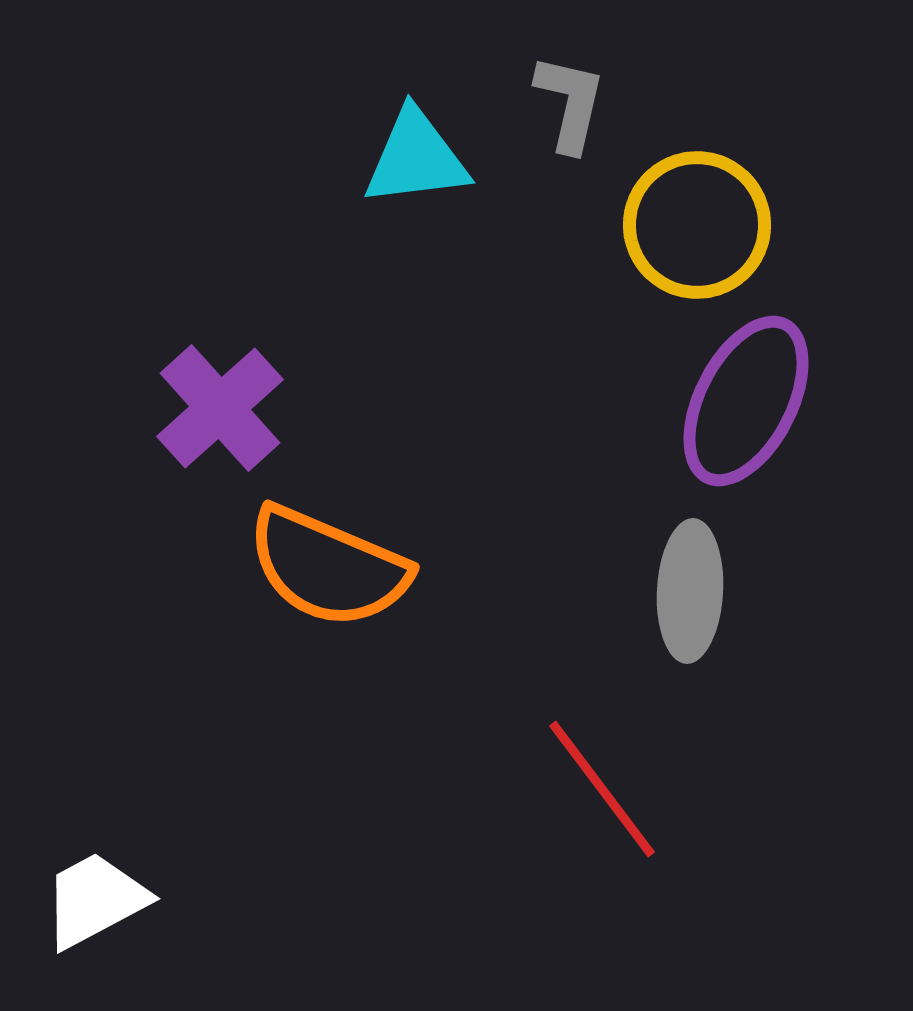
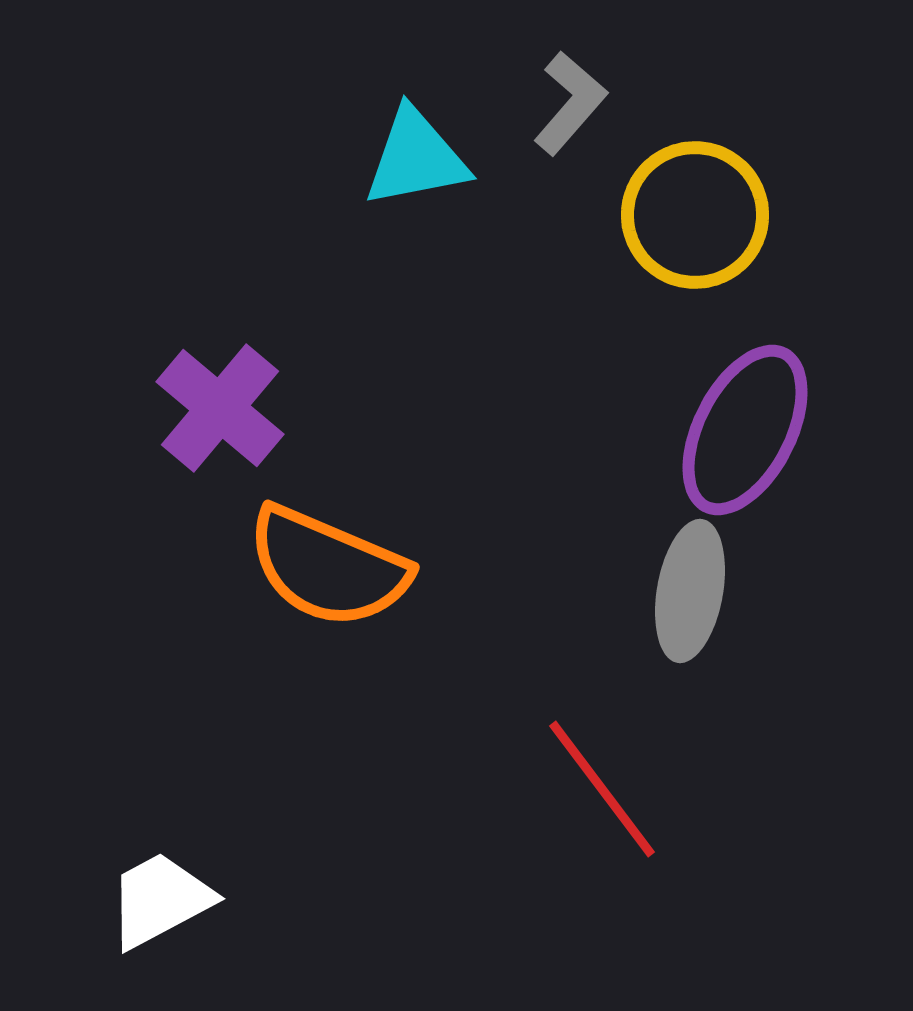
gray L-shape: rotated 28 degrees clockwise
cyan triangle: rotated 4 degrees counterclockwise
yellow circle: moved 2 px left, 10 px up
purple ellipse: moved 1 px left, 29 px down
purple cross: rotated 8 degrees counterclockwise
gray ellipse: rotated 7 degrees clockwise
white trapezoid: moved 65 px right
